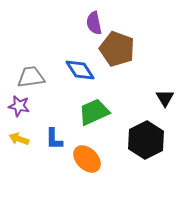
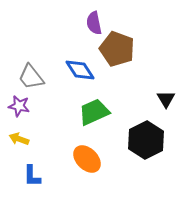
gray trapezoid: rotated 120 degrees counterclockwise
black triangle: moved 1 px right, 1 px down
blue L-shape: moved 22 px left, 37 px down
